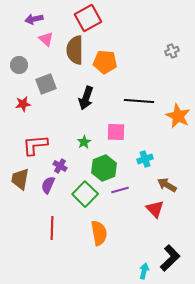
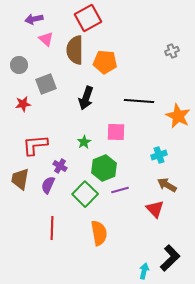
cyan cross: moved 14 px right, 4 px up
